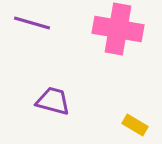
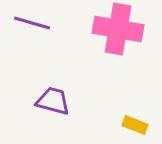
yellow rectangle: rotated 10 degrees counterclockwise
